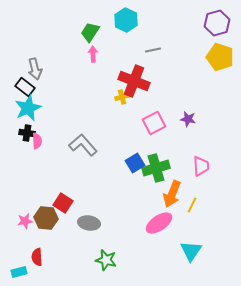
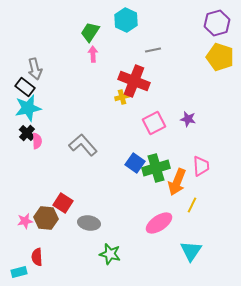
cyan star: rotated 12 degrees clockwise
black cross: rotated 35 degrees clockwise
blue square: rotated 24 degrees counterclockwise
orange arrow: moved 5 px right, 12 px up
green star: moved 4 px right, 6 px up
